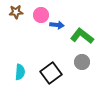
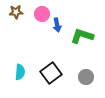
pink circle: moved 1 px right, 1 px up
blue arrow: rotated 72 degrees clockwise
green L-shape: rotated 20 degrees counterclockwise
gray circle: moved 4 px right, 15 px down
